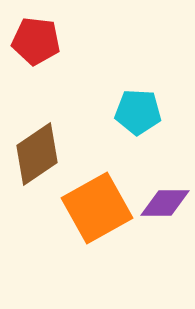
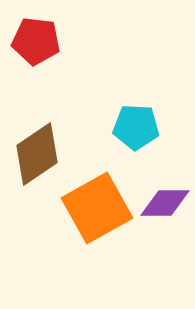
cyan pentagon: moved 2 px left, 15 px down
